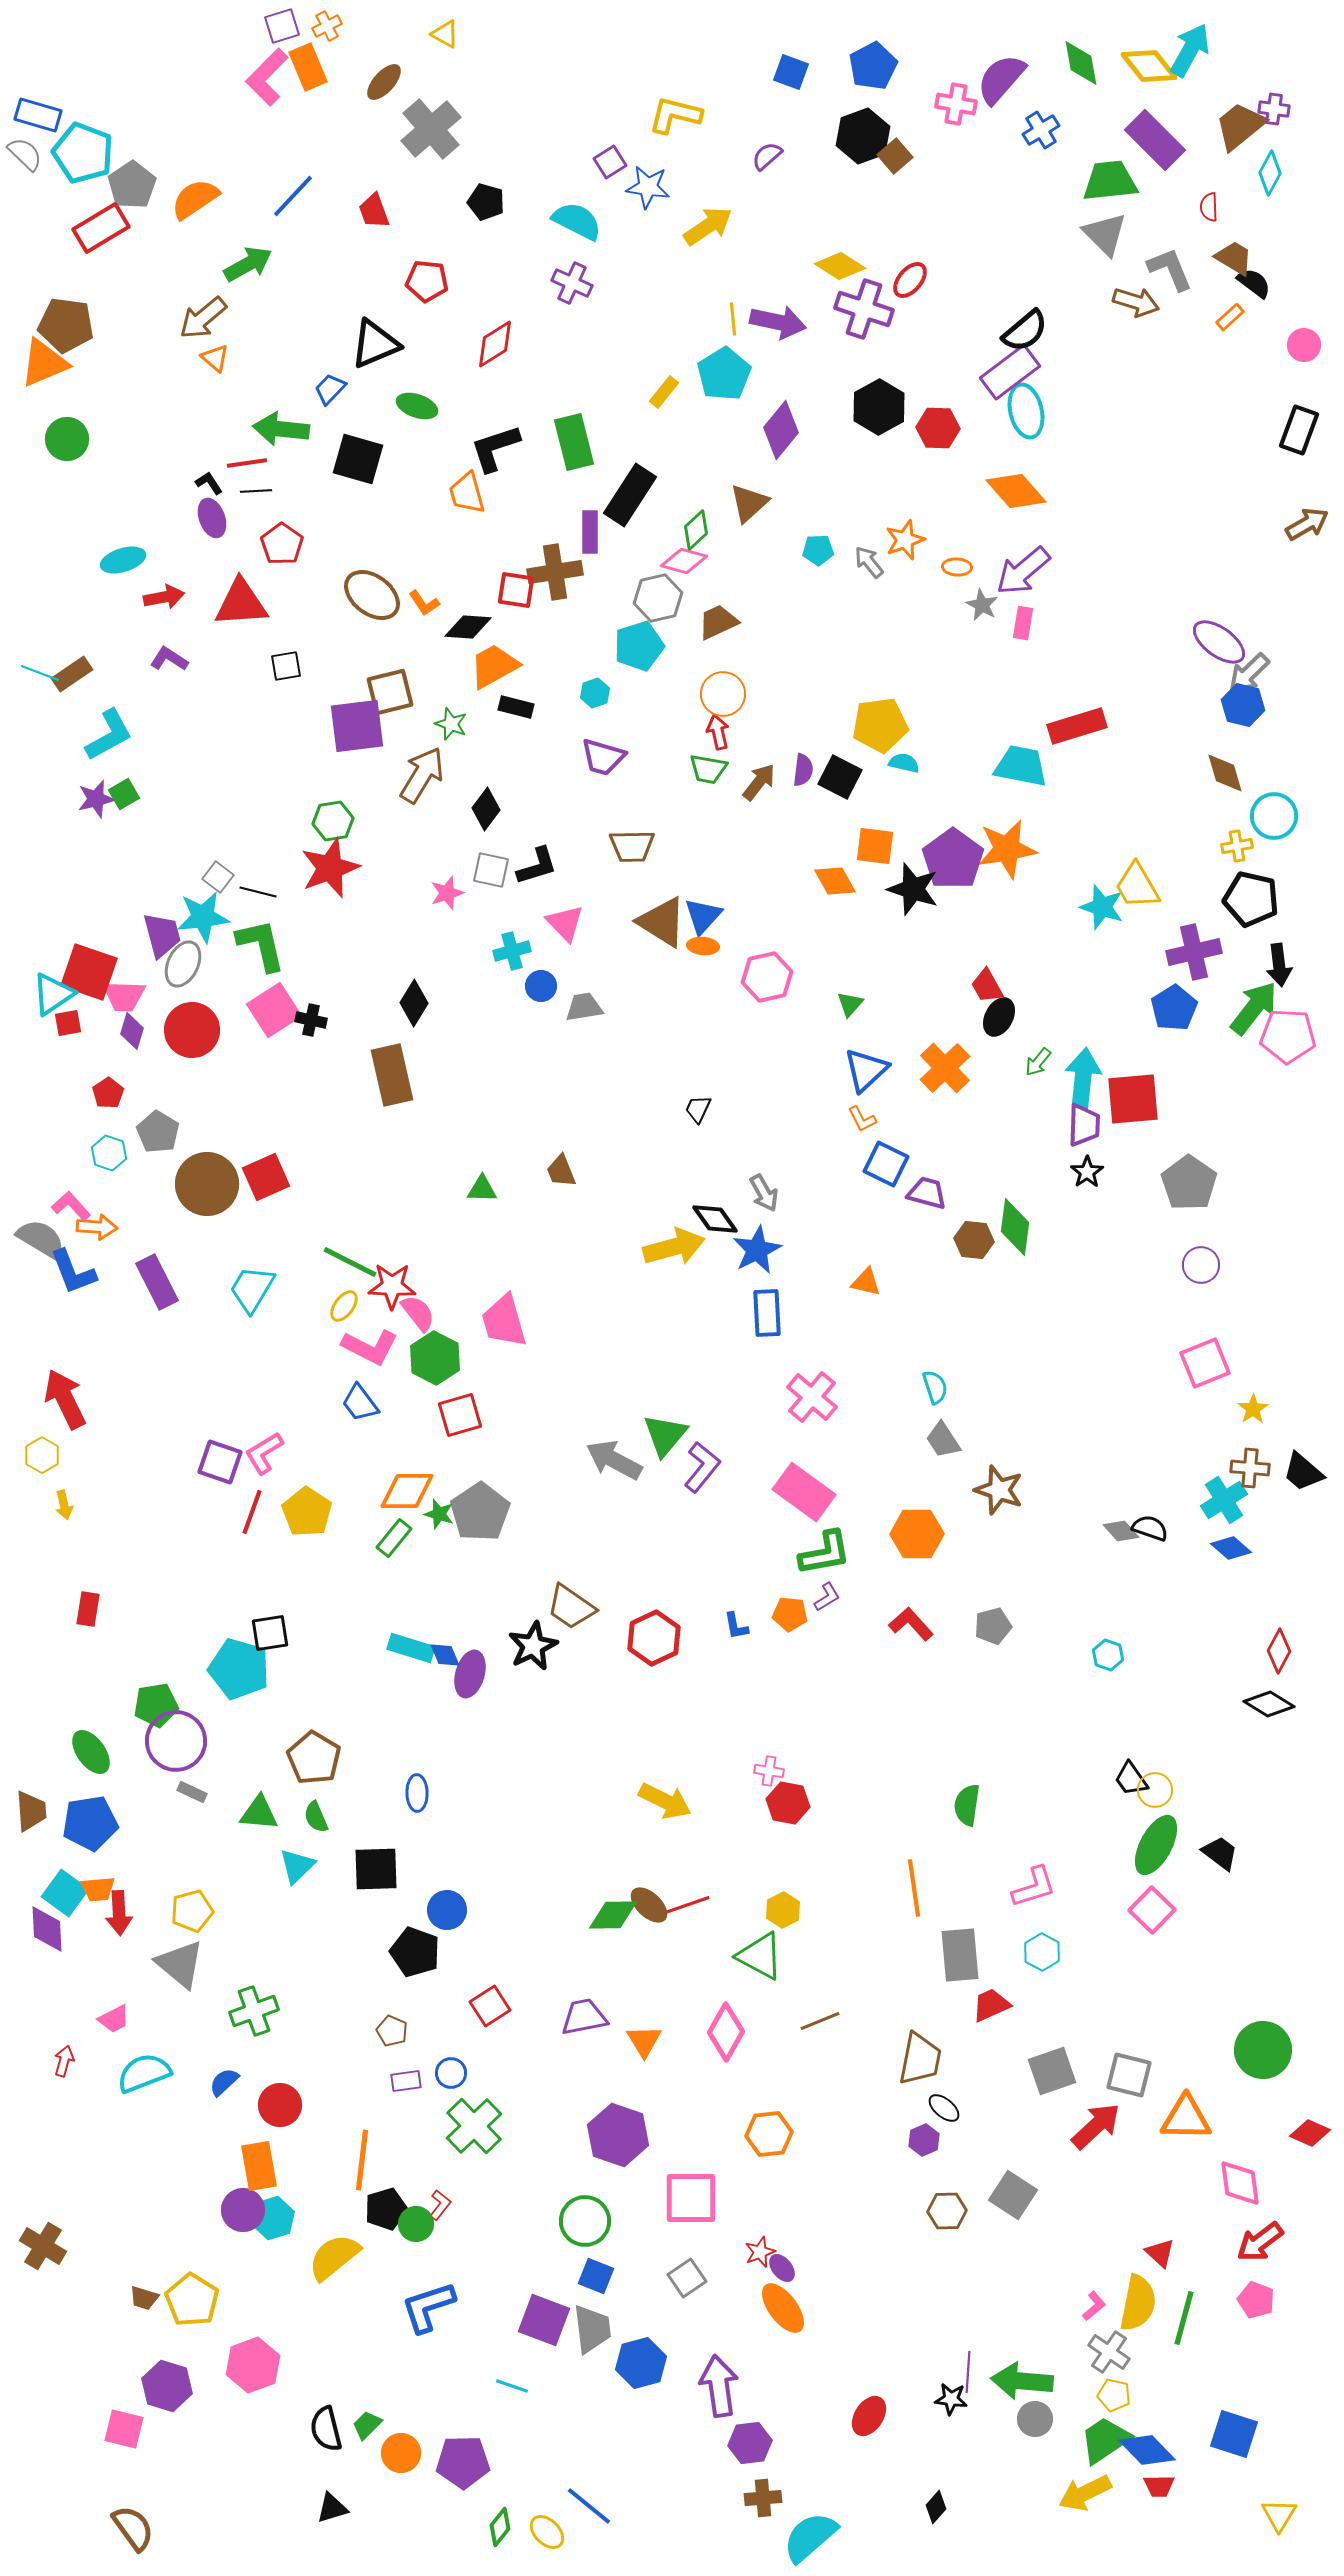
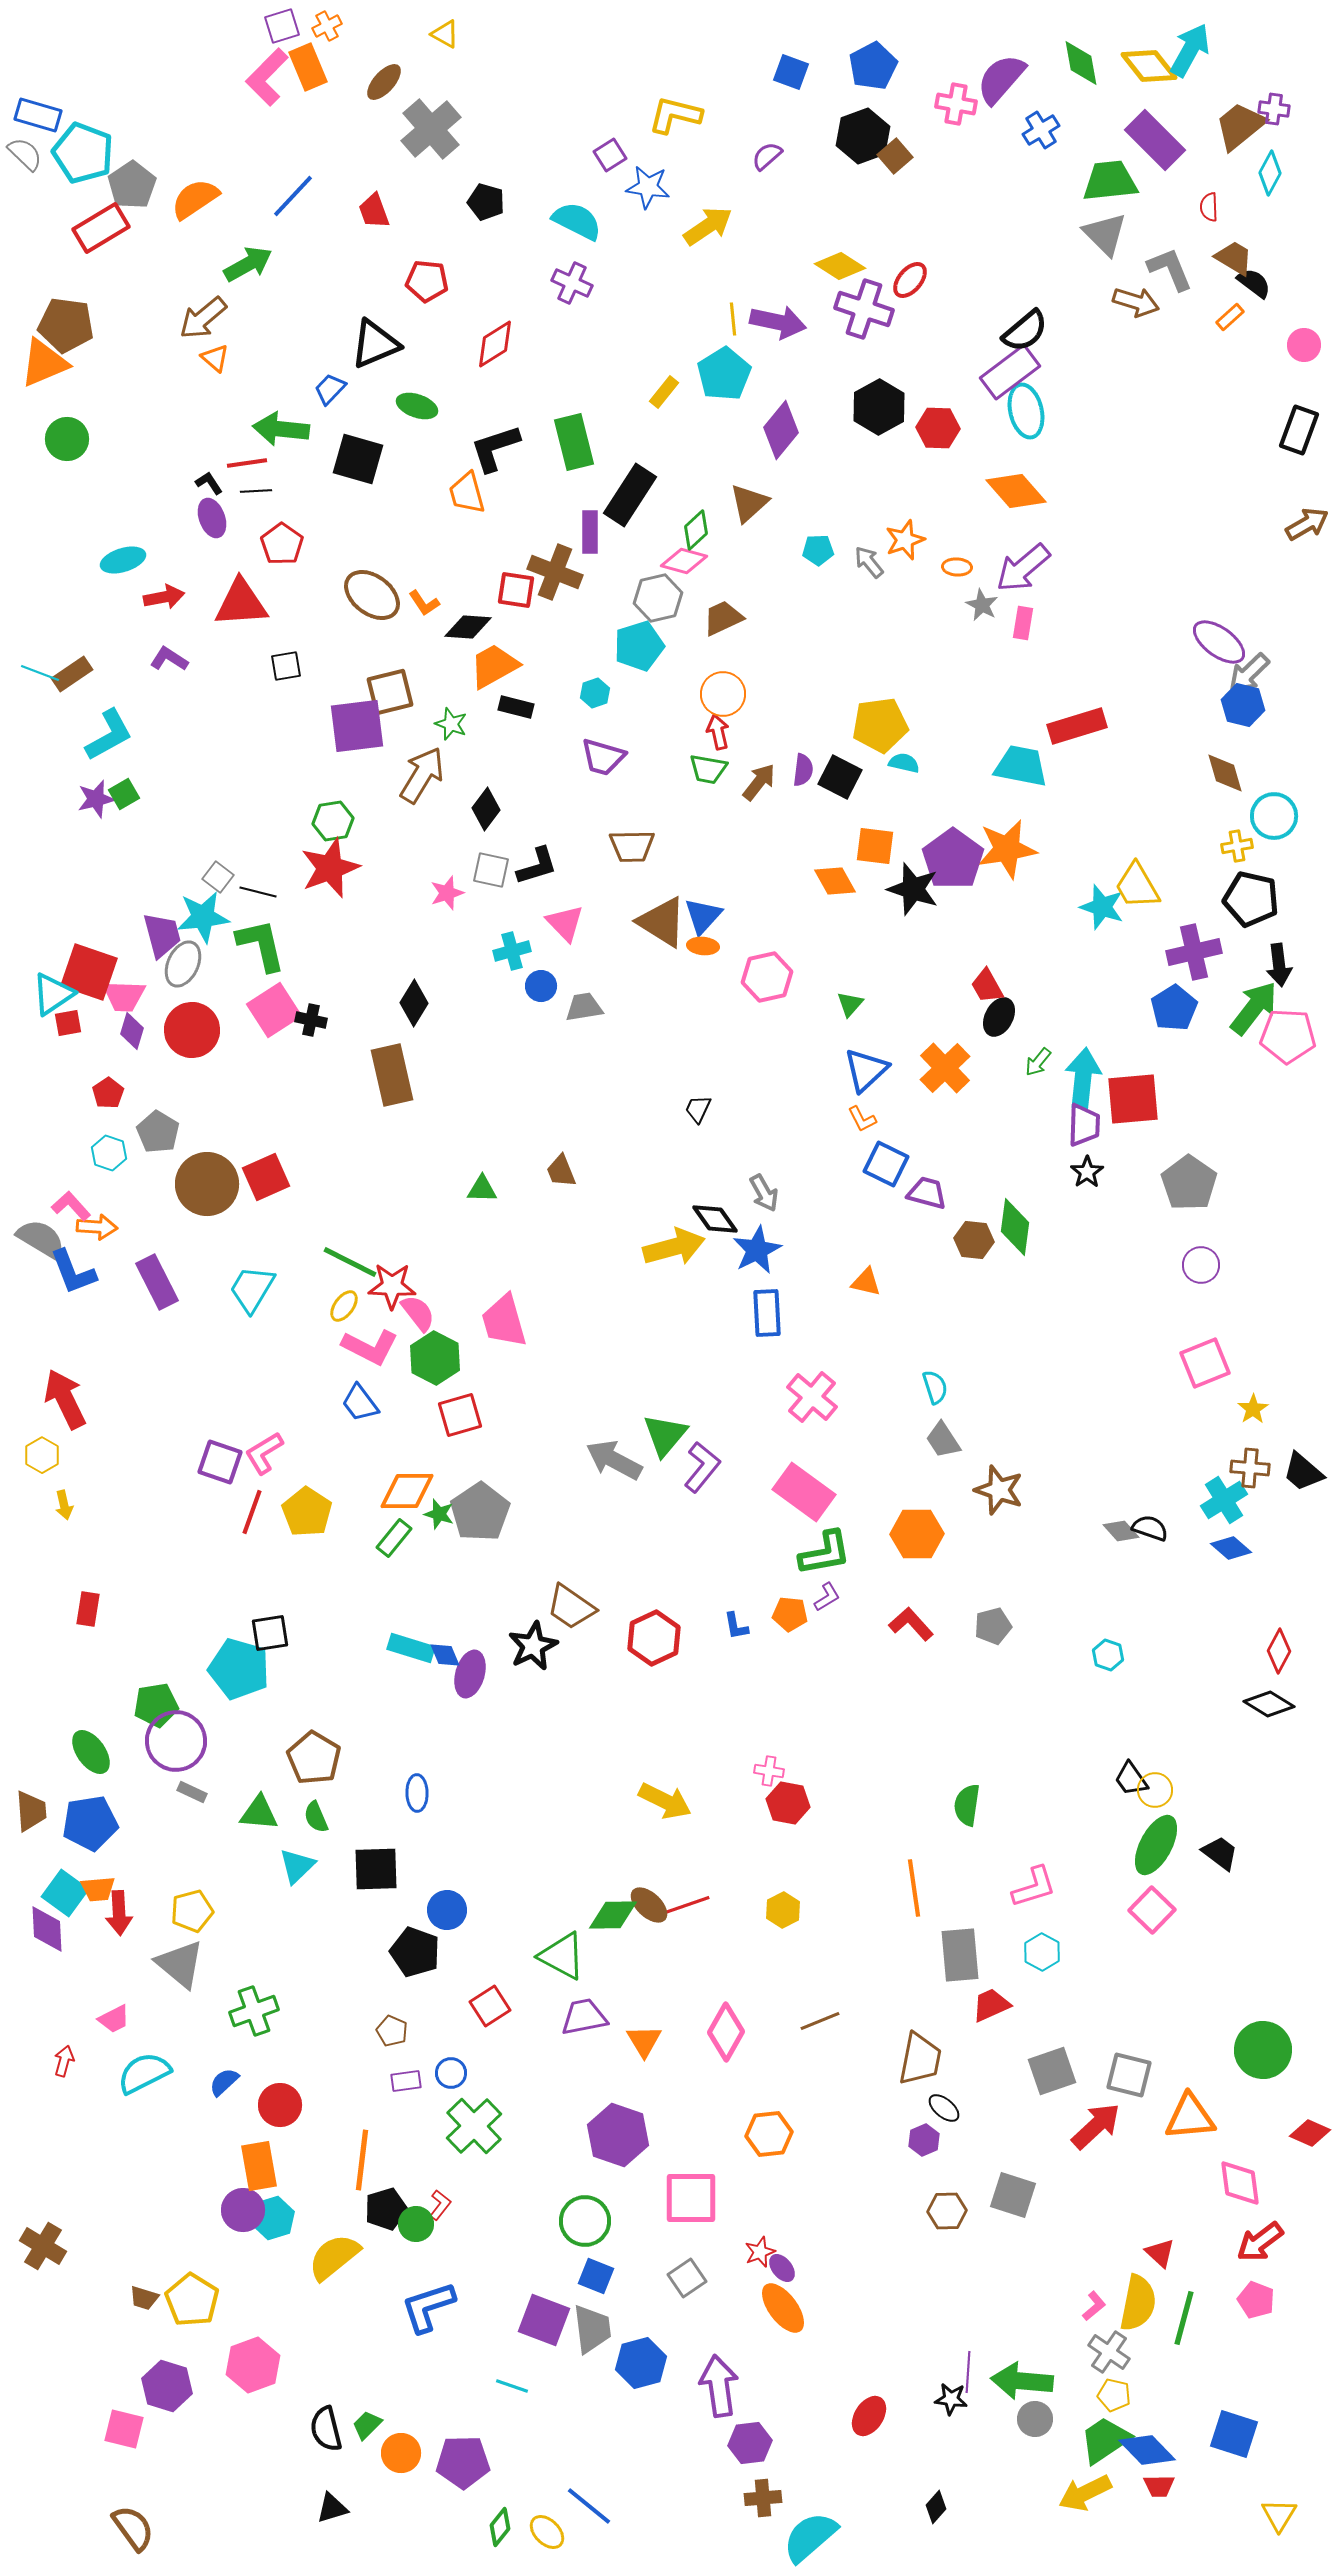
purple square at (610, 162): moved 7 px up
purple arrow at (1023, 571): moved 3 px up
brown cross at (555, 572): rotated 30 degrees clockwise
brown trapezoid at (718, 622): moved 5 px right, 4 px up
green triangle at (760, 1956): moved 198 px left
cyan semicircle at (144, 2073): rotated 6 degrees counterclockwise
orange triangle at (1186, 2118): moved 4 px right, 1 px up; rotated 6 degrees counterclockwise
gray square at (1013, 2195): rotated 15 degrees counterclockwise
